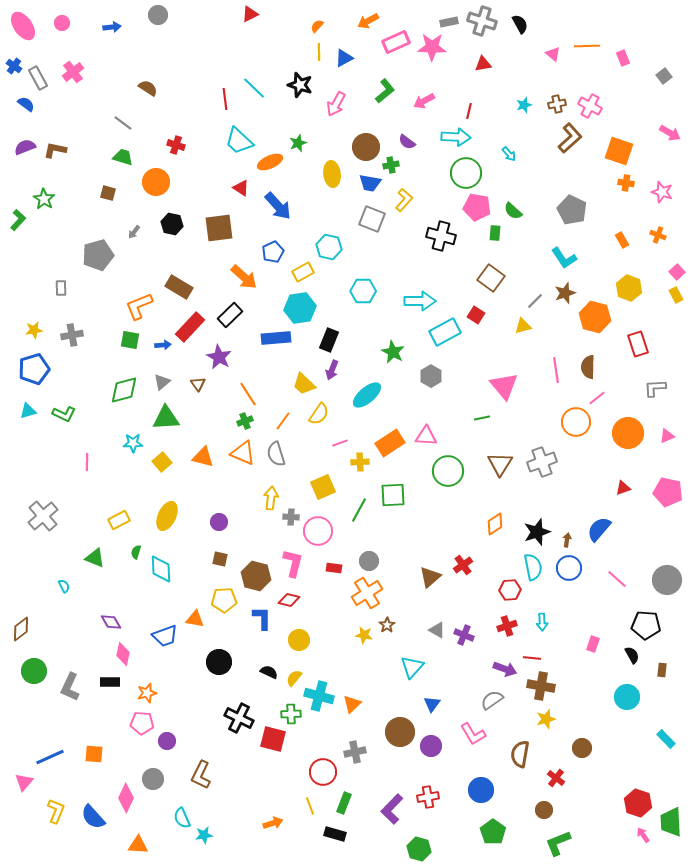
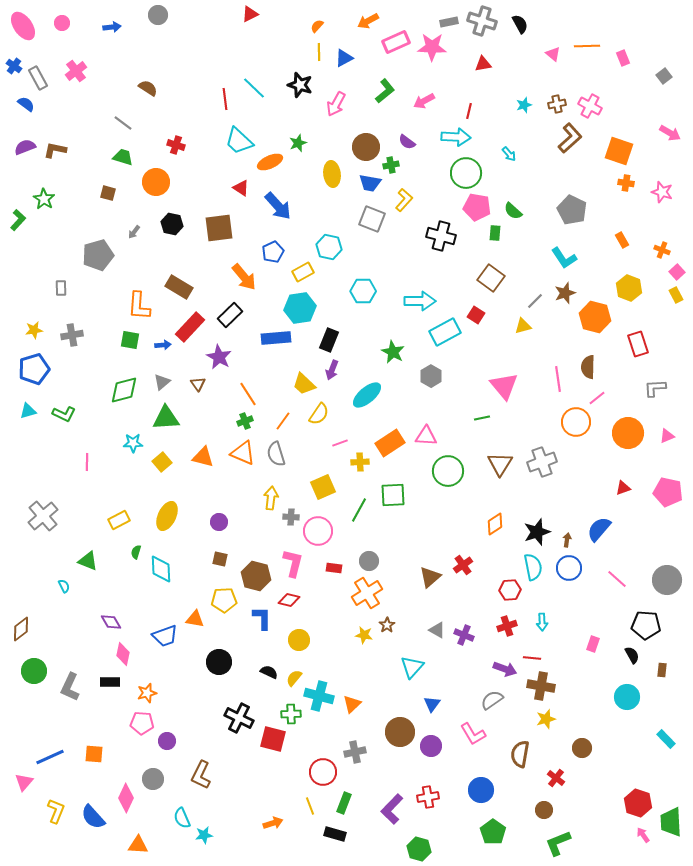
pink cross at (73, 72): moved 3 px right, 1 px up
orange cross at (658, 235): moved 4 px right, 15 px down
orange arrow at (244, 277): rotated 8 degrees clockwise
orange L-shape at (139, 306): rotated 64 degrees counterclockwise
pink line at (556, 370): moved 2 px right, 9 px down
green triangle at (95, 558): moved 7 px left, 3 px down
